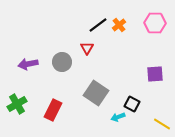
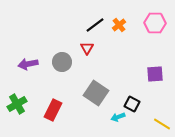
black line: moved 3 px left
